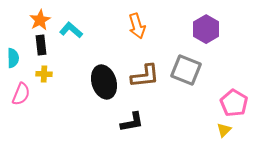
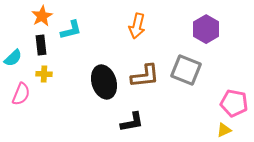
orange star: moved 2 px right, 4 px up
orange arrow: rotated 30 degrees clockwise
cyan L-shape: rotated 125 degrees clockwise
cyan semicircle: rotated 48 degrees clockwise
pink pentagon: rotated 20 degrees counterclockwise
yellow triangle: rotated 21 degrees clockwise
